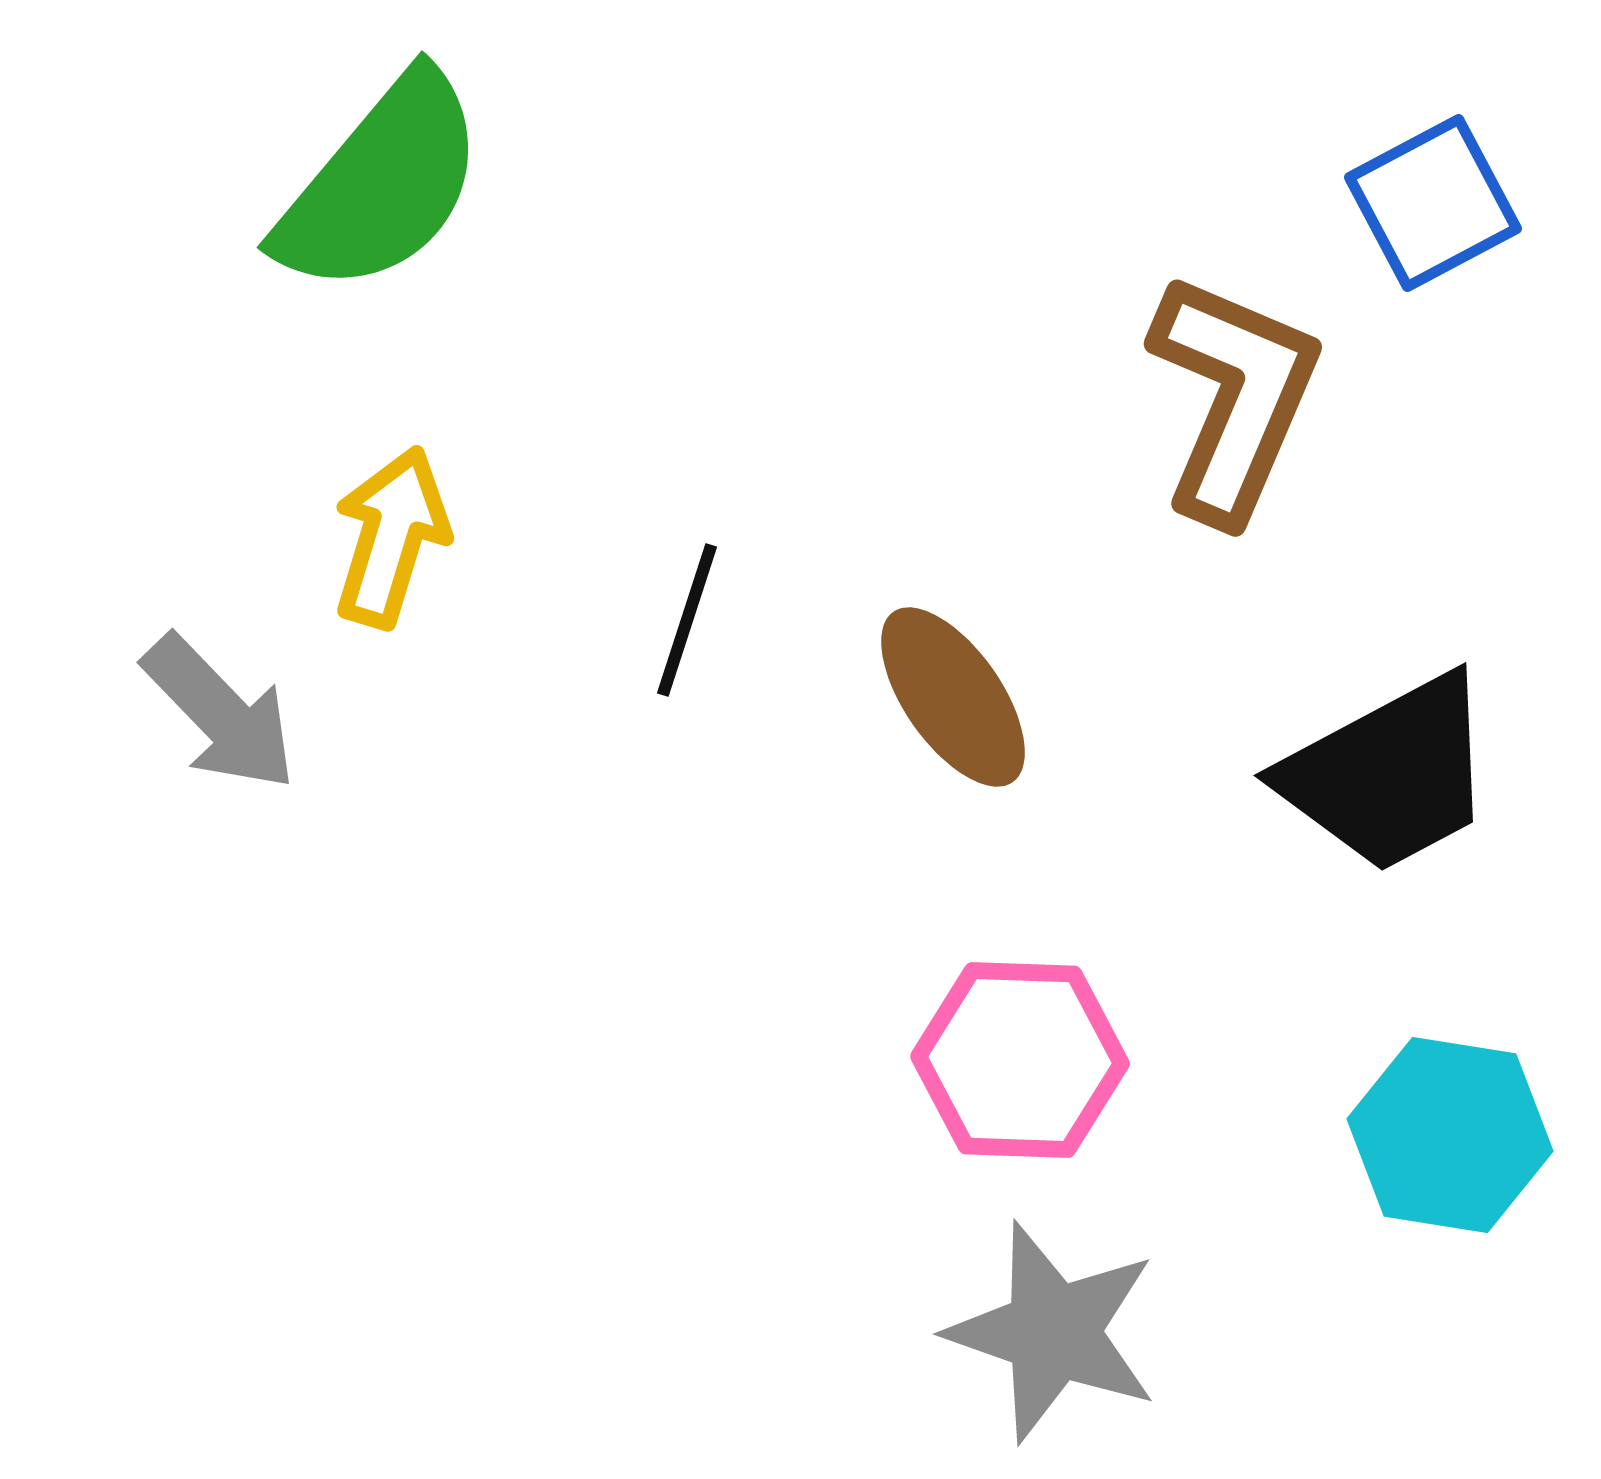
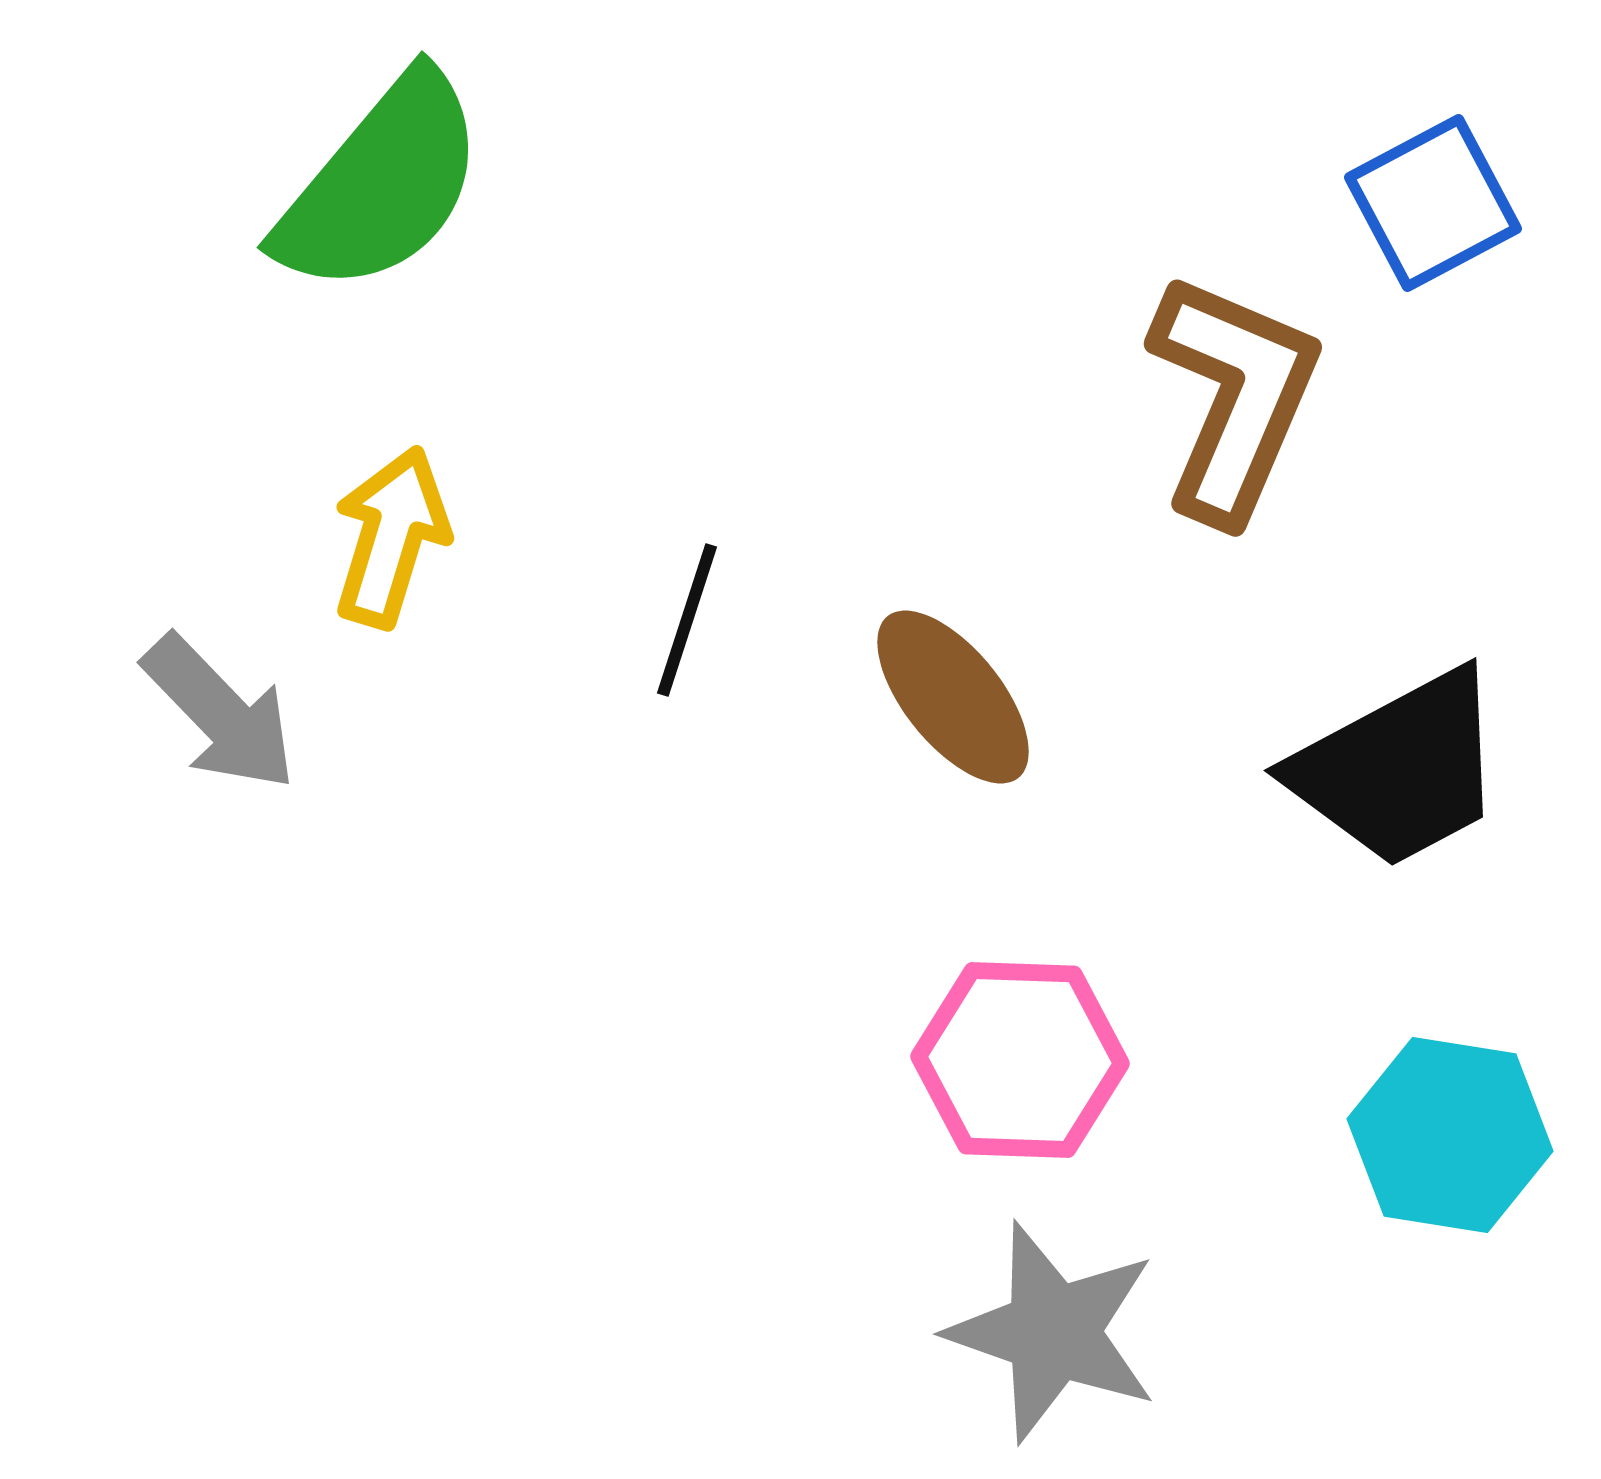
brown ellipse: rotated 4 degrees counterclockwise
black trapezoid: moved 10 px right, 5 px up
